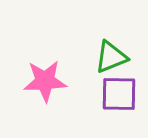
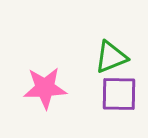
pink star: moved 7 px down
